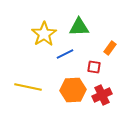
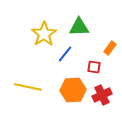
blue line: rotated 24 degrees counterclockwise
